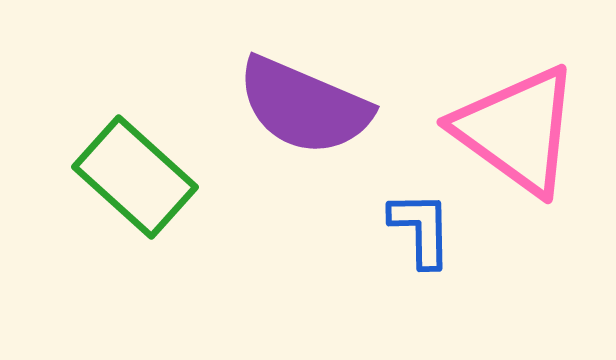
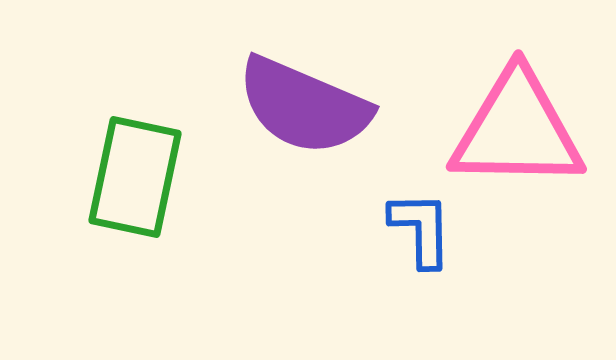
pink triangle: rotated 35 degrees counterclockwise
green rectangle: rotated 60 degrees clockwise
